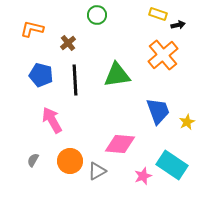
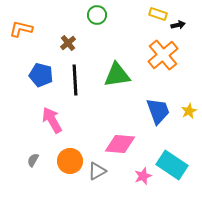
orange L-shape: moved 11 px left
yellow star: moved 2 px right, 11 px up
